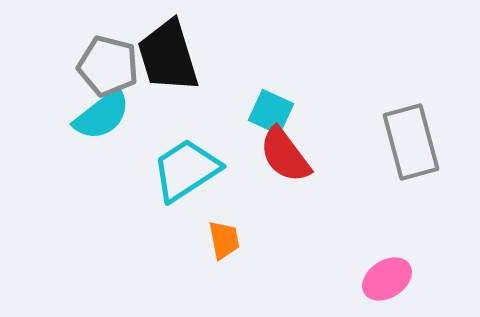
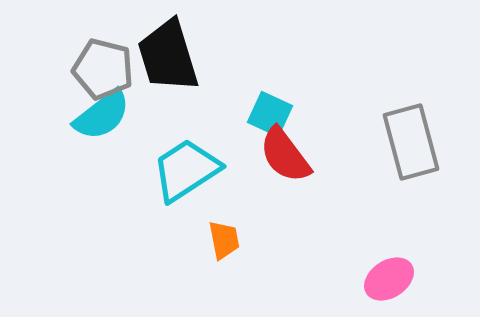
gray pentagon: moved 5 px left, 3 px down
cyan square: moved 1 px left, 2 px down
pink ellipse: moved 2 px right
